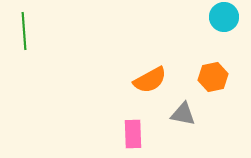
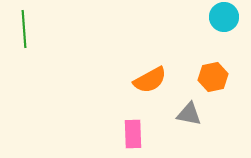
green line: moved 2 px up
gray triangle: moved 6 px right
